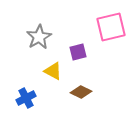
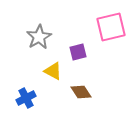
brown diamond: rotated 30 degrees clockwise
